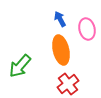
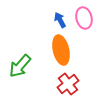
blue arrow: moved 1 px down
pink ellipse: moved 3 px left, 11 px up
